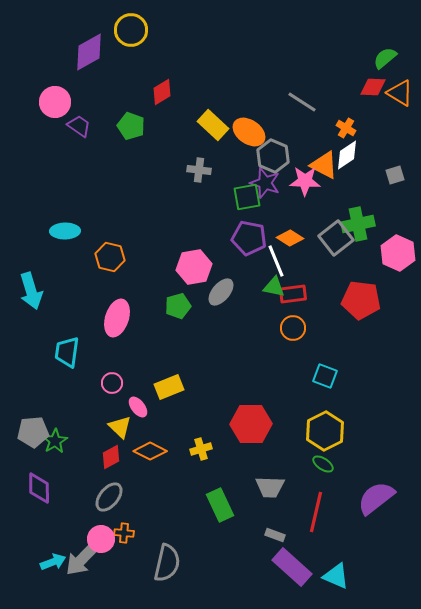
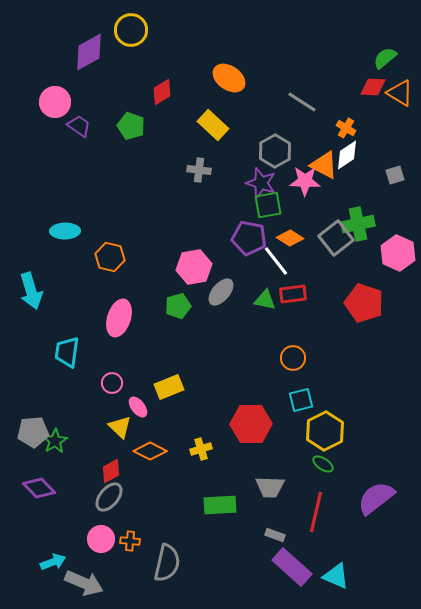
orange ellipse at (249, 132): moved 20 px left, 54 px up
gray hexagon at (273, 156): moved 2 px right, 5 px up; rotated 8 degrees clockwise
purple star at (265, 183): moved 4 px left
green square at (247, 197): moved 21 px right, 8 px down
white line at (276, 261): rotated 16 degrees counterclockwise
green triangle at (274, 287): moved 9 px left, 13 px down
red pentagon at (361, 300): moved 3 px right, 3 px down; rotated 12 degrees clockwise
pink ellipse at (117, 318): moved 2 px right
orange circle at (293, 328): moved 30 px down
cyan square at (325, 376): moved 24 px left, 24 px down; rotated 35 degrees counterclockwise
red diamond at (111, 457): moved 14 px down
purple diamond at (39, 488): rotated 44 degrees counterclockwise
green rectangle at (220, 505): rotated 68 degrees counterclockwise
orange cross at (124, 533): moved 6 px right, 8 px down
gray arrow at (82, 559): moved 2 px right, 24 px down; rotated 111 degrees counterclockwise
